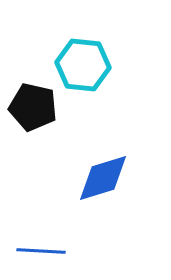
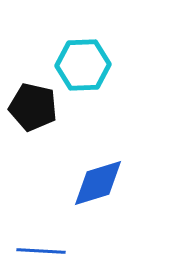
cyan hexagon: rotated 8 degrees counterclockwise
blue diamond: moved 5 px left, 5 px down
